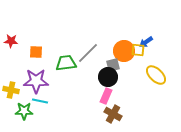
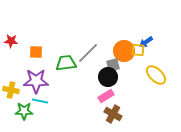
pink rectangle: rotated 35 degrees clockwise
